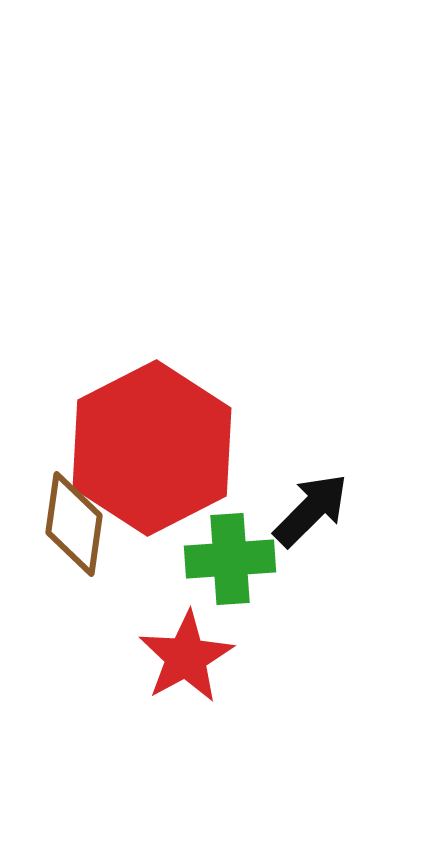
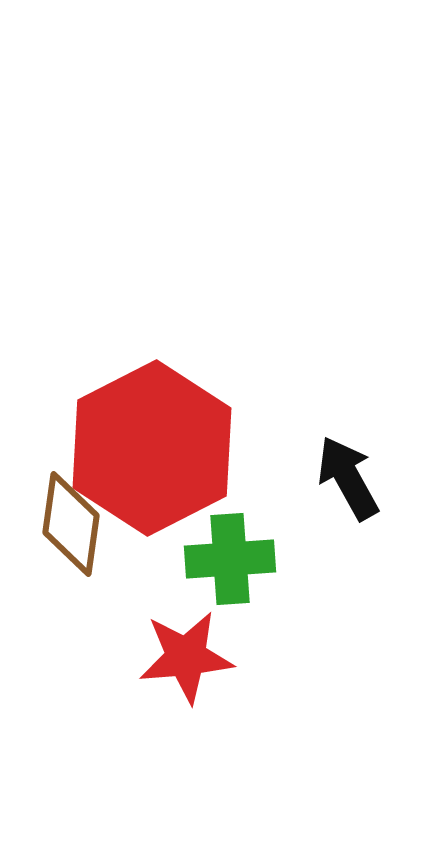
black arrow: moved 37 px right, 32 px up; rotated 74 degrees counterclockwise
brown diamond: moved 3 px left
red star: rotated 24 degrees clockwise
